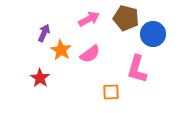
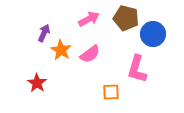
red star: moved 3 px left, 5 px down
